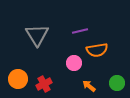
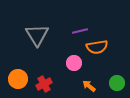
orange semicircle: moved 3 px up
